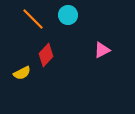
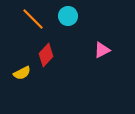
cyan circle: moved 1 px down
